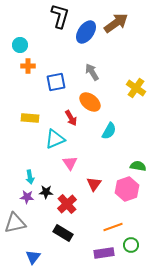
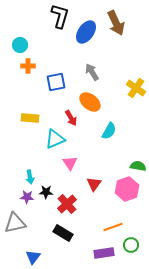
brown arrow: rotated 100 degrees clockwise
